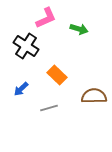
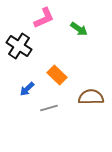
pink L-shape: moved 2 px left
green arrow: rotated 18 degrees clockwise
black cross: moved 7 px left
blue arrow: moved 6 px right
brown semicircle: moved 3 px left, 1 px down
